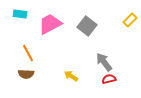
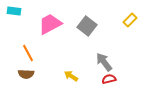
cyan rectangle: moved 6 px left, 3 px up
